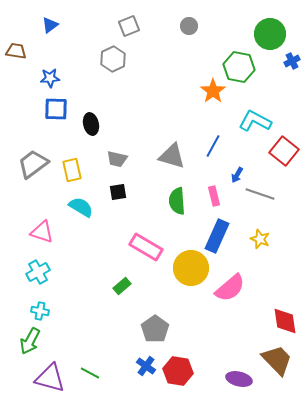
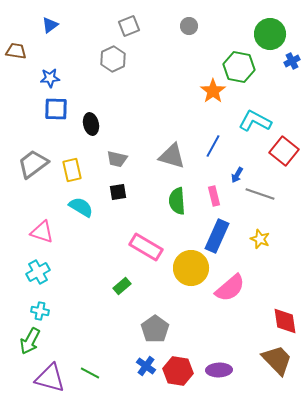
purple ellipse at (239, 379): moved 20 px left, 9 px up; rotated 15 degrees counterclockwise
